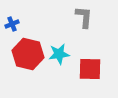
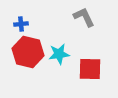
gray L-shape: rotated 30 degrees counterclockwise
blue cross: moved 9 px right; rotated 16 degrees clockwise
red hexagon: moved 2 px up
